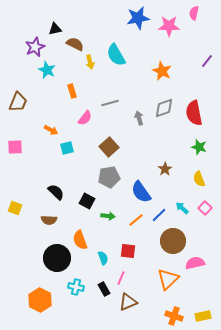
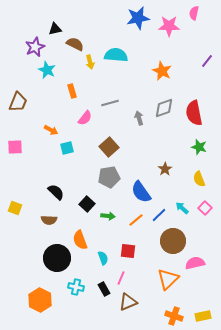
cyan semicircle at (116, 55): rotated 125 degrees clockwise
black square at (87, 201): moved 3 px down; rotated 14 degrees clockwise
